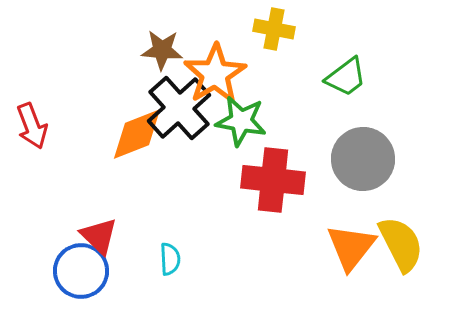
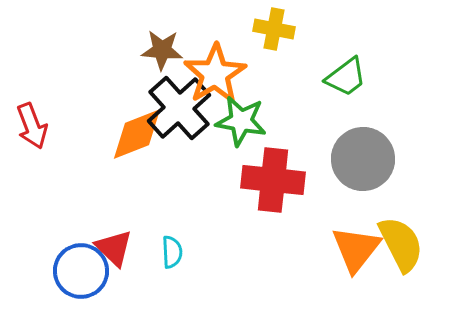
red triangle: moved 15 px right, 12 px down
orange triangle: moved 5 px right, 2 px down
cyan semicircle: moved 2 px right, 7 px up
